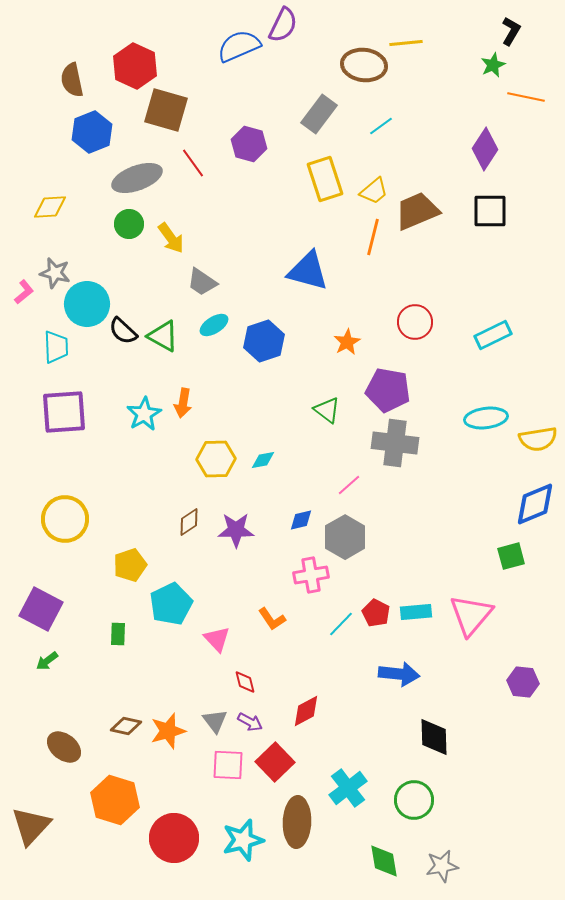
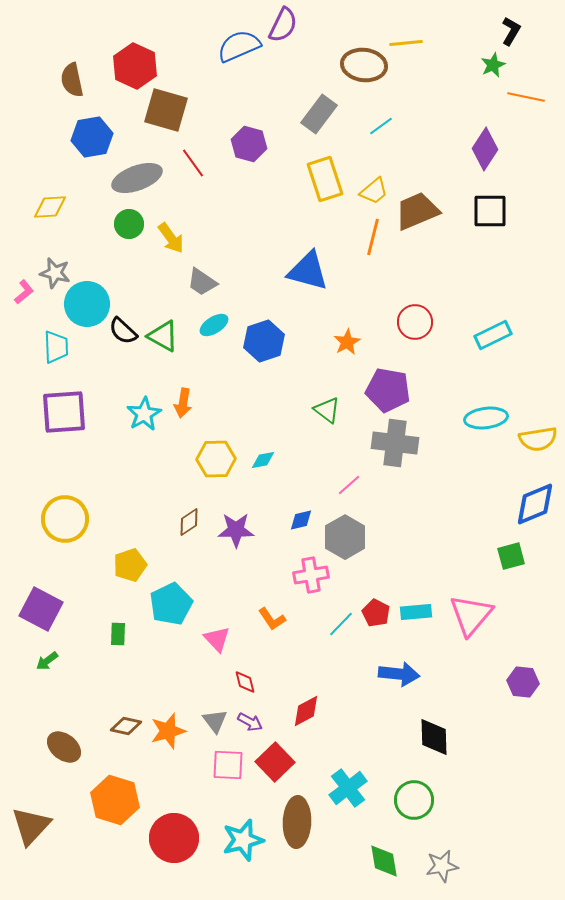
blue hexagon at (92, 132): moved 5 px down; rotated 12 degrees clockwise
